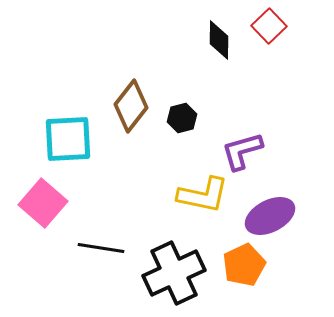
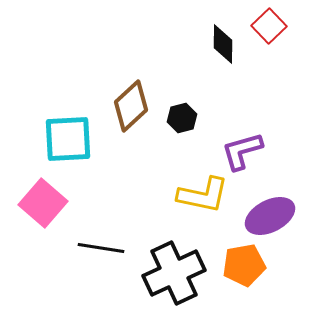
black diamond: moved 4 px right, 4 px down
brown diamond: rotated 9 degrees clockwise
orange pentagon: rotated 15 degrees clockwise
